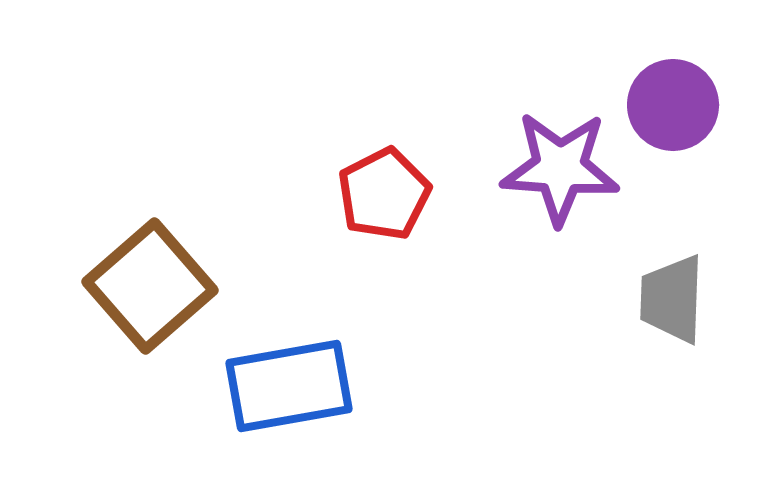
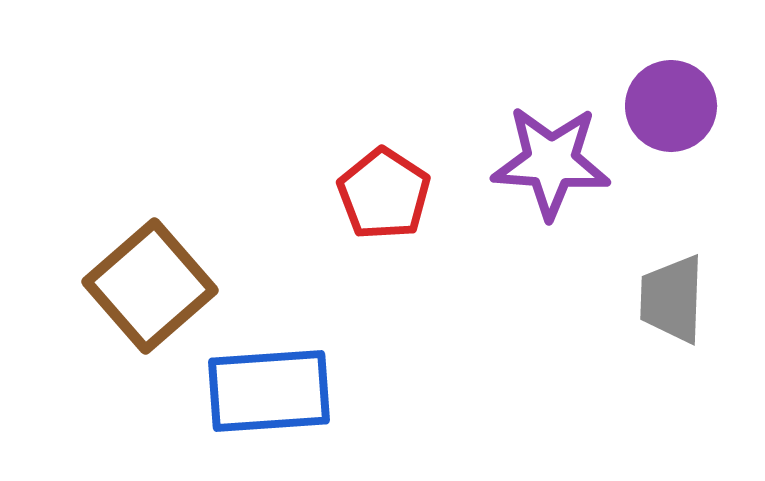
purple circle: moved 2 px left, 1 px down
purple star: moved 9 px left, 6 px up
red pentagon: rotated 12 degrees counterclockwise
blue rectangle: moved 20 px left, 5 px down; rotated 6 degrees clockwise
